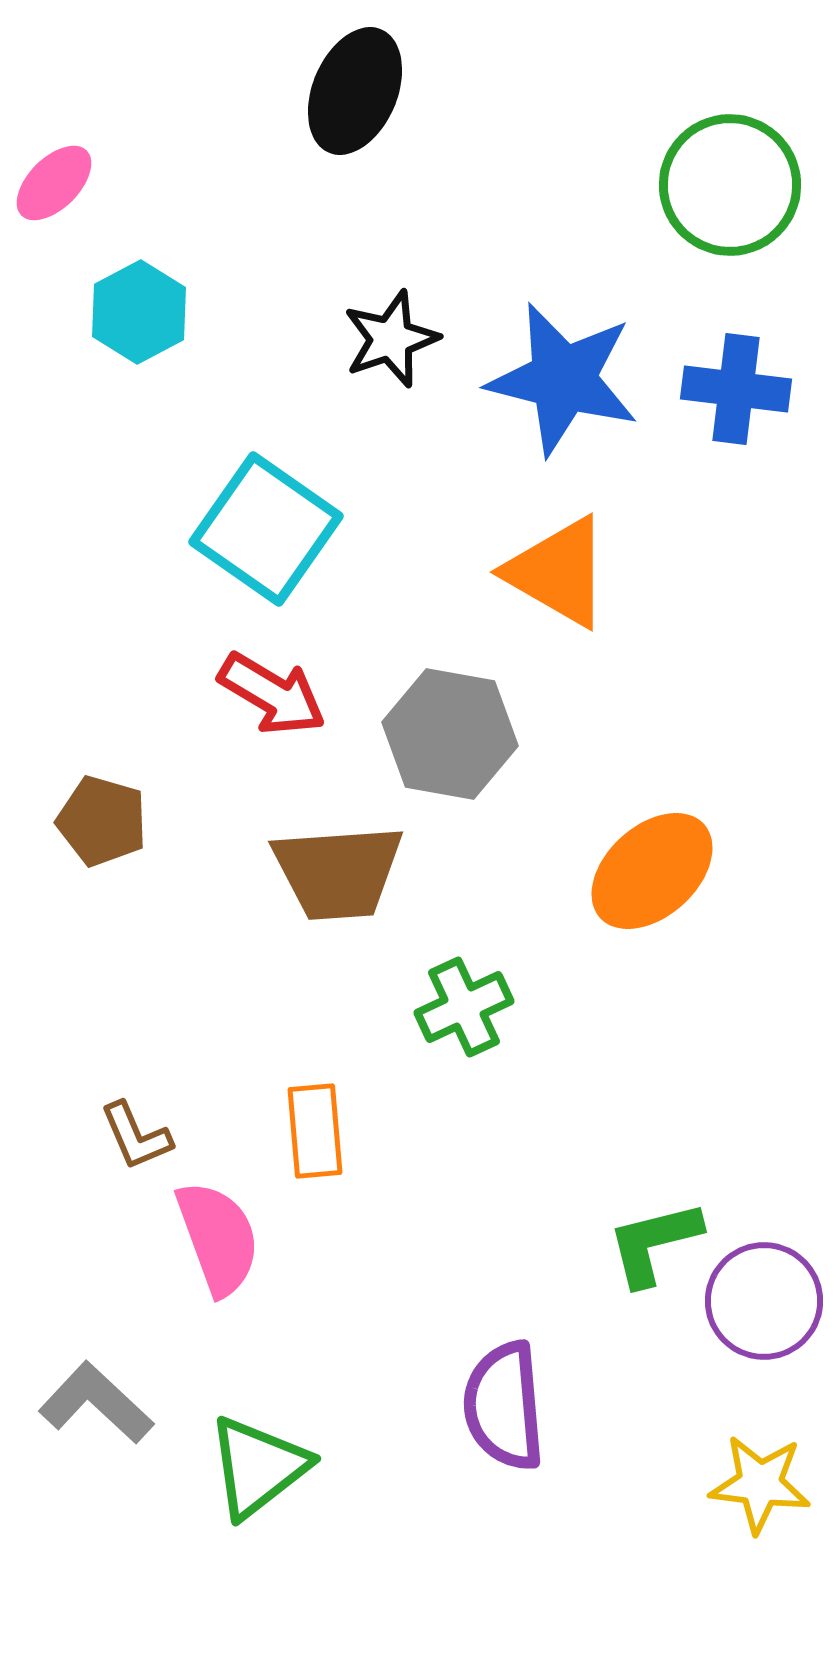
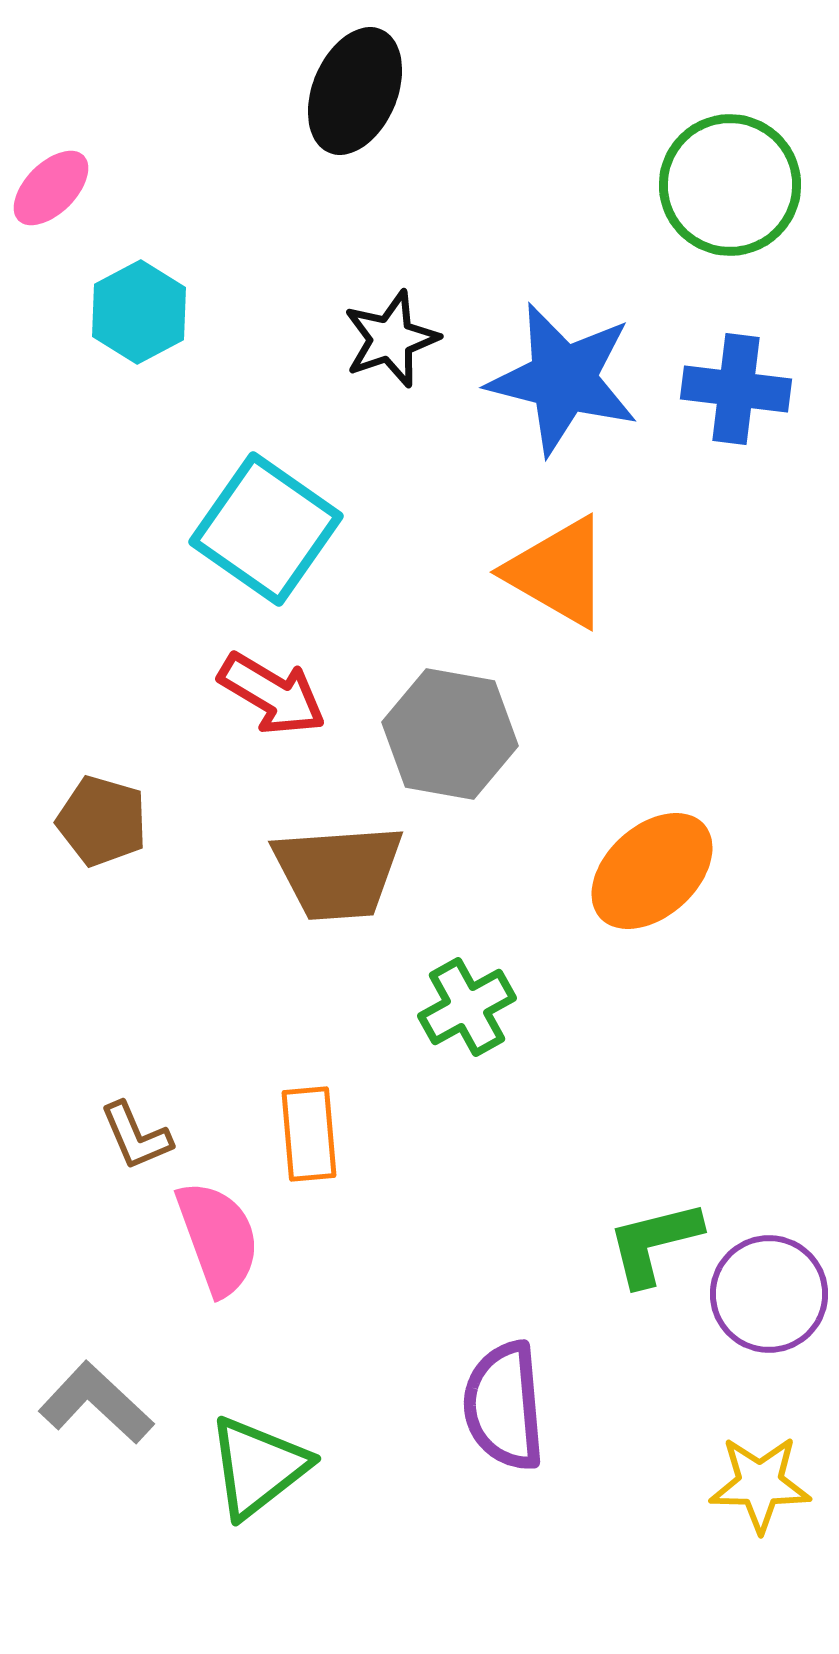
pink ellipse: moved 3 px left, 5 px down
green cross: moved 3 px right; rotated 4 degrees counterclockwise
orange rectangle: moved 6 px left, 3 px down
purple circle: moved 5 px right, 7 px up
yellow star: rotated 6 degrees counterclockwise
